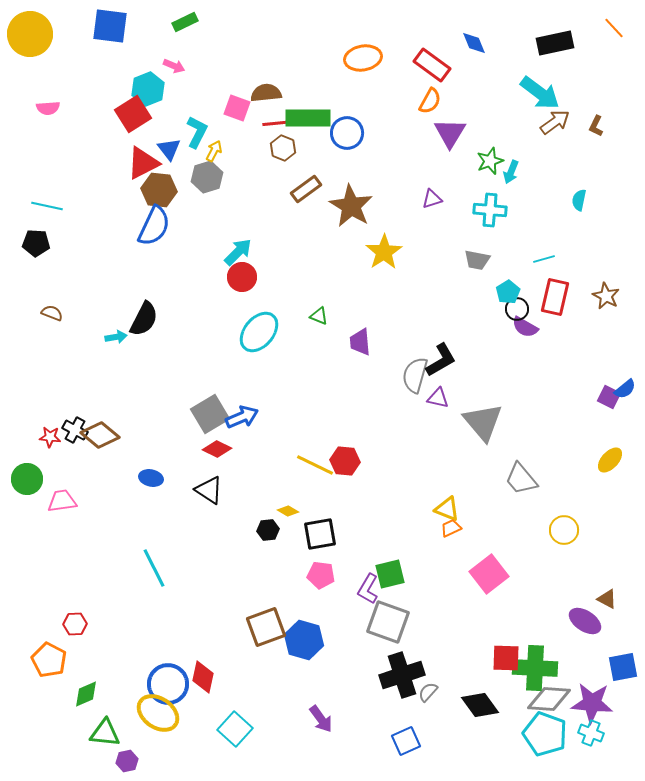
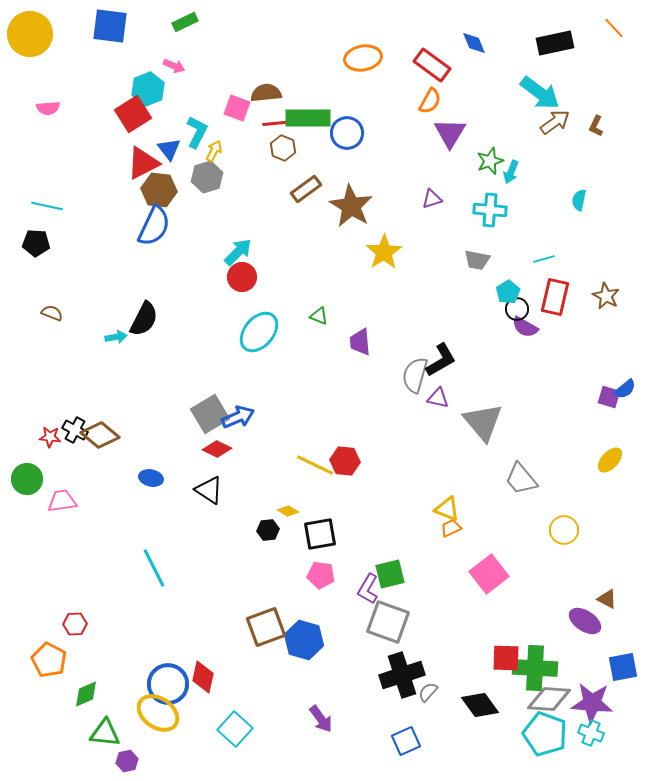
purple square at (609, 397): rotated 10 degrees counterclockwise
blue arrow at (242, 417): moved 4 px left
